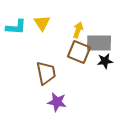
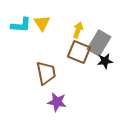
cyan L-shape: moved 5 px right, 2 px up
gray rectangle: rotated 60 degrees counterclockwise
